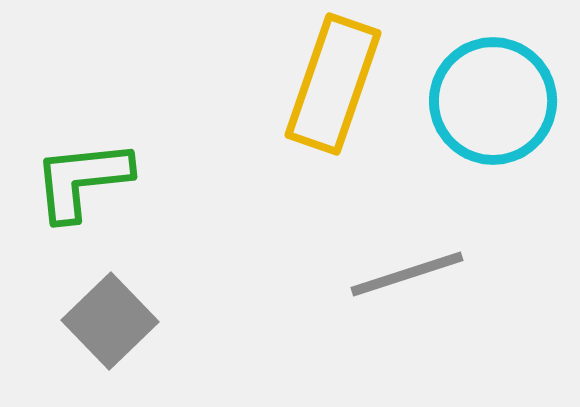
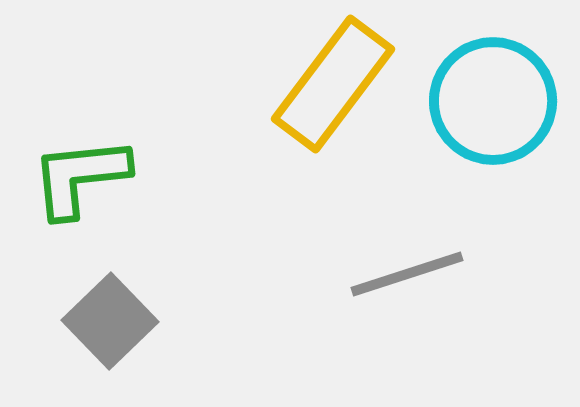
yellow rectangle: rotated 18 degrees clockwise
green L-shape: moved 2 px left, 3 px up
